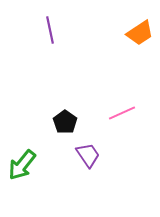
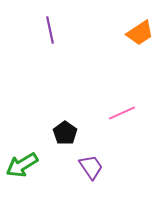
black pentagon: moved 11 px down
purple trapezoid: moved 3 px right, 12 px down
green arrow: rotated 20 degrees clockwise
